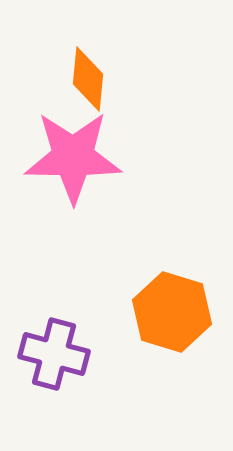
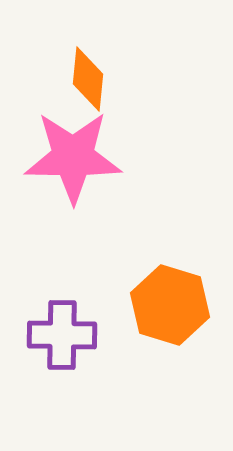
orange hexagon: moved 2 px left, 7 px up
purple cross: moved 8 px right, 19 px up; rotated 14 degrees counterclockwise
